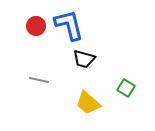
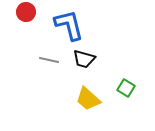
red circle: moved 10 px left, 14 px up
gray line: moved 10 px right, 20 px up
yellow trapezoid: moved 4 px up
